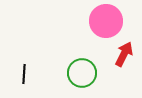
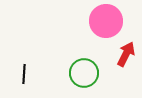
red arrow: moved 2 px right
green circle: moved 2 px right
